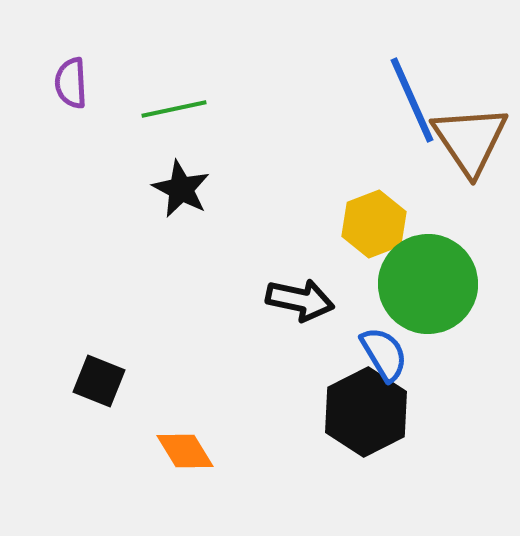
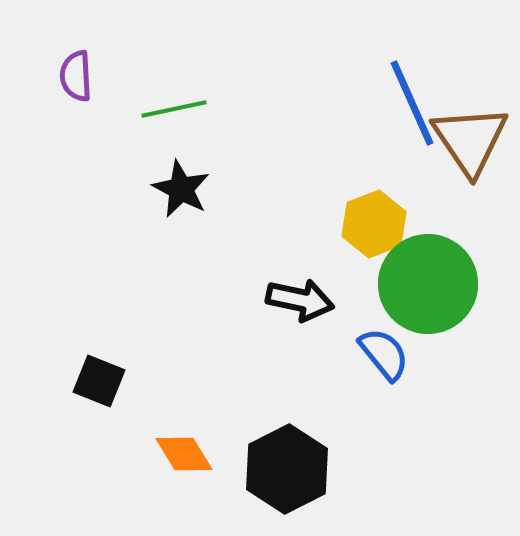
purple semicircle: moved 5 px right, 7 px up
blue line: moved 3 px down
blue semicircle: rotated 8 degrees counterclockwise
black hexagon: moved 79 px left, 57 px down
orange diamond: moved 1 px left, 3 px down
